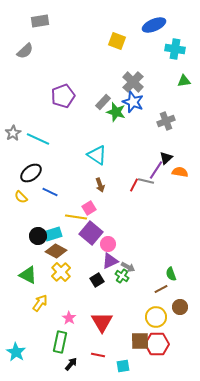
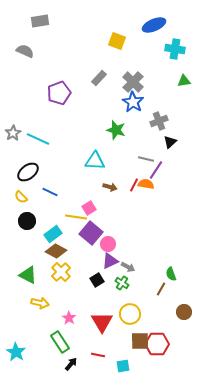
gray semicircle at (25, 51): rotated 114 degrees counterclockwise
purple pentagon at (63, 96): moved 4 px left, 3 px up
gray rectangle at (103, 102): moved 4 px left, 24 px up
blue star at (133, 102): rotated 10 degrees clockwise
green star at (116, 112): moved 18 px down
gray cross at (166, 121): moved 7 px left
cyan triangle at (97, 155): moved 2 px left, 6 px down; rotated 30 degrees counterclockwise
black triangle at (166, 158): moved 4 px right, 16 px up
orange semicircle at (180, 172): moved 34 px left, 12 px down
black ellipse at (31, 173): moved 3 px left, 1 px up
gray line at (146, 181): moved 22 px up
brown arrow at (100, 185): moved 10 px right, 2 px down; rotated 56 degrees counterclockwise
cyan rectangle at (53, 234): rotated 18 degrees counterclockwise
black circle at (38, 236): moved 11 px left, 15 px up
green cross at (122, 276): moved 7 px down
brown line at (161, 289): rotated 32 degrees counterclockwise
yellow arrow at (40, 303): rotated 66 degrees clockwise
brown circle at (180, 307): moved 4 px right, 5 px down
yellow circle at (156, 317): moved 26 px left, 3 px up
green rectangle at (60, 342): rotated 45 degrees counterclockwise
